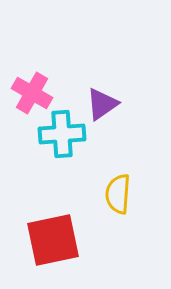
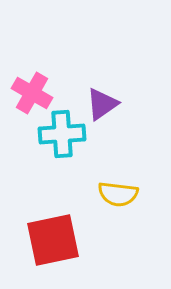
yellow semicircle: rotated 87 degrees counterclockwise
